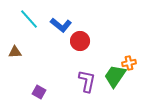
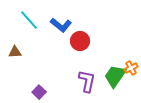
cyan line: moved 1 px down
orange cross: moved 2 px right, 5 px down; rotated 16 degrees counterclockwise
purple square: rotated 16 degrees clockwise
